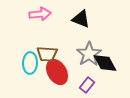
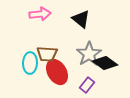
black triangle: rotated 18 degrees clockwise
black diamond: rotated 25 degrees counterclockwise
